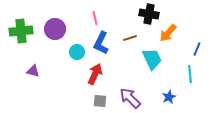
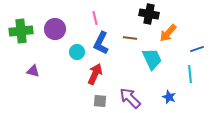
brown line: rotated 24 degrees clockwise
blue line: rotated 48 degrees clockwise
blue star: rotated 24 degrees counterclockwise
